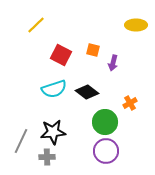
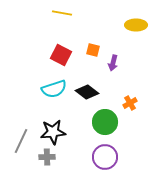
yellow line: moved 26 px right, 12 px up; rotated 54 degrees clockwise
purple circle: moved 1 px left, 6 px down
